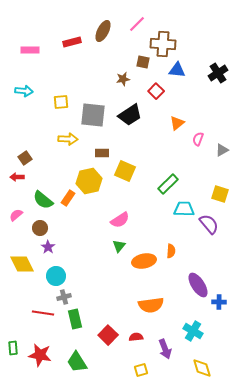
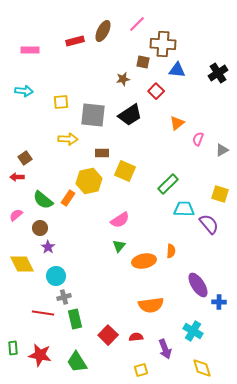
red rectangle at (72, 42): moved 3 px right, 1 px up
